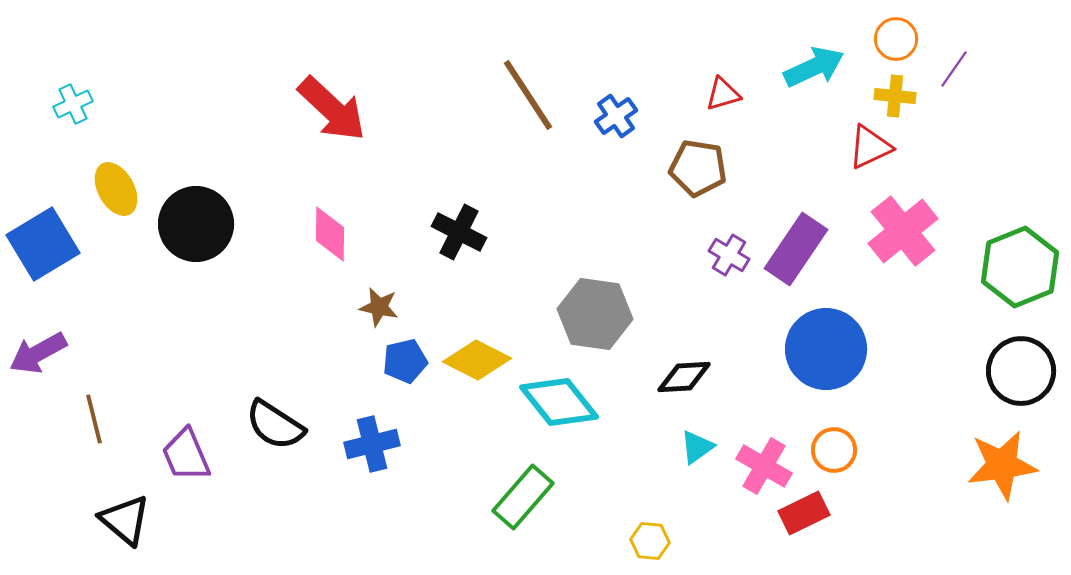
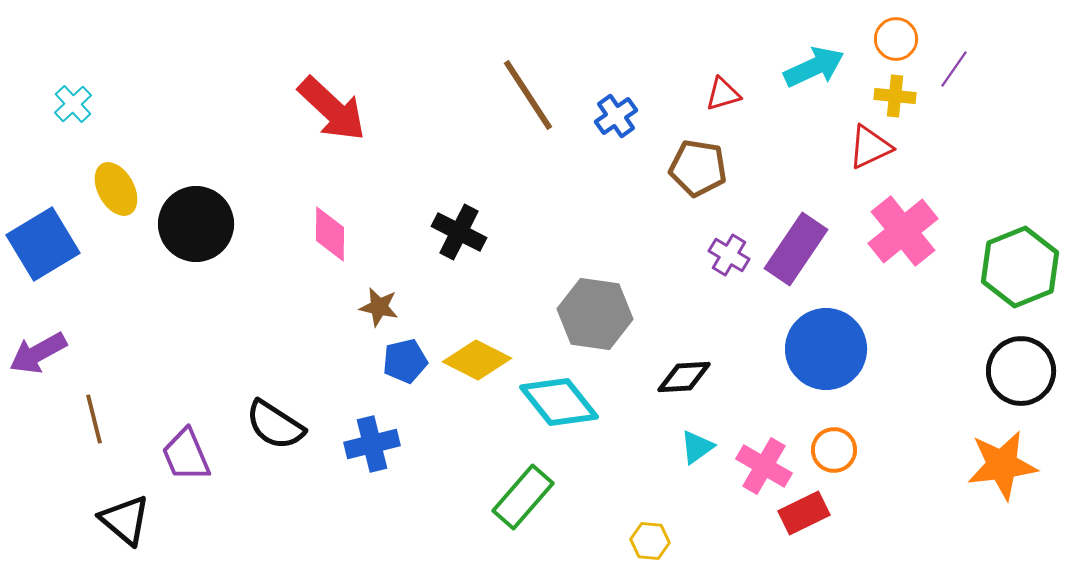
cyan cross at (73, 104): rotated 18 degrees counterclockwise
